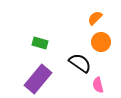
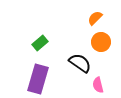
green rectangle: rotated 56 degrees counterclockwise
purple rectangle: rotated 24 degrees counterclockwise
